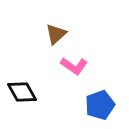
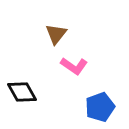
brown triangle: rotated 10 degrees counterclockwise
blue pentagon: moved 2 px down
